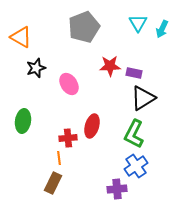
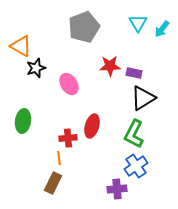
cyan arrow: rotated 12 degrees clockwise
orange triangle: moved 9 px down
